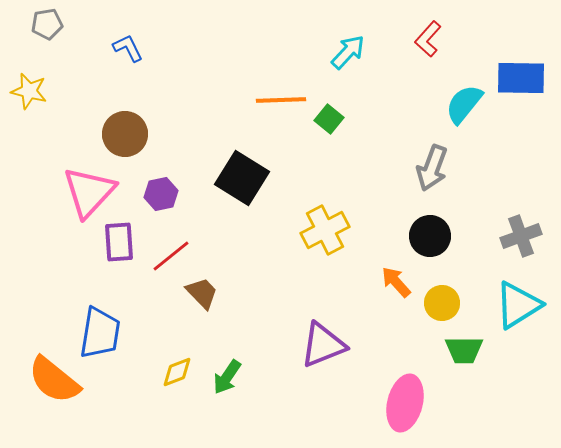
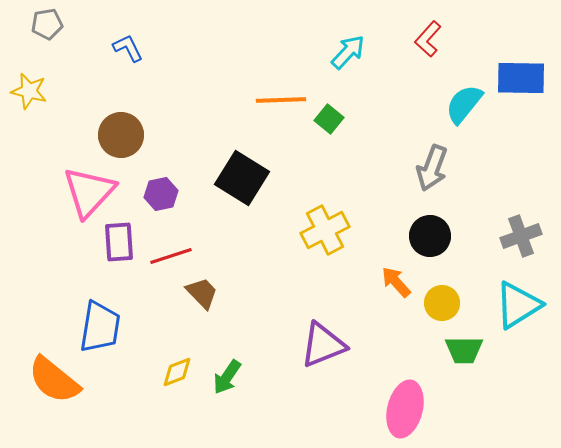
brown circle: moved 4 px left, 1 px down
red line: rotated 21 degrees clockwise
blue trapezoid: moved 6 px up
pink ellipse: moved 6 px down
